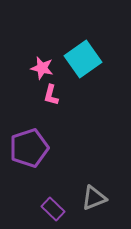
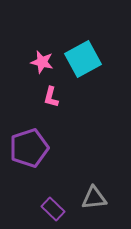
cyan square: rotated 6 degrees clockwise
pink star: moved 6 px up
pink L-shape: moved 2 px down
gray triangle: rotated 16 degrees clockwise
